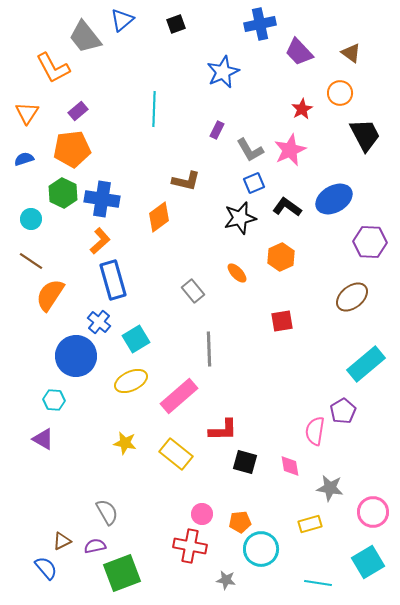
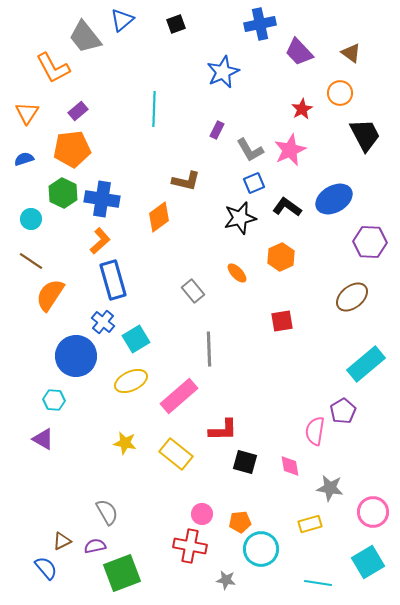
blue cross at (99, 322): moved 4 px right
